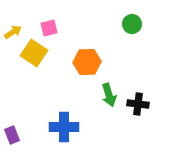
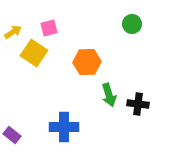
purple rectangle: rotated 30 degrees counterclockwise
